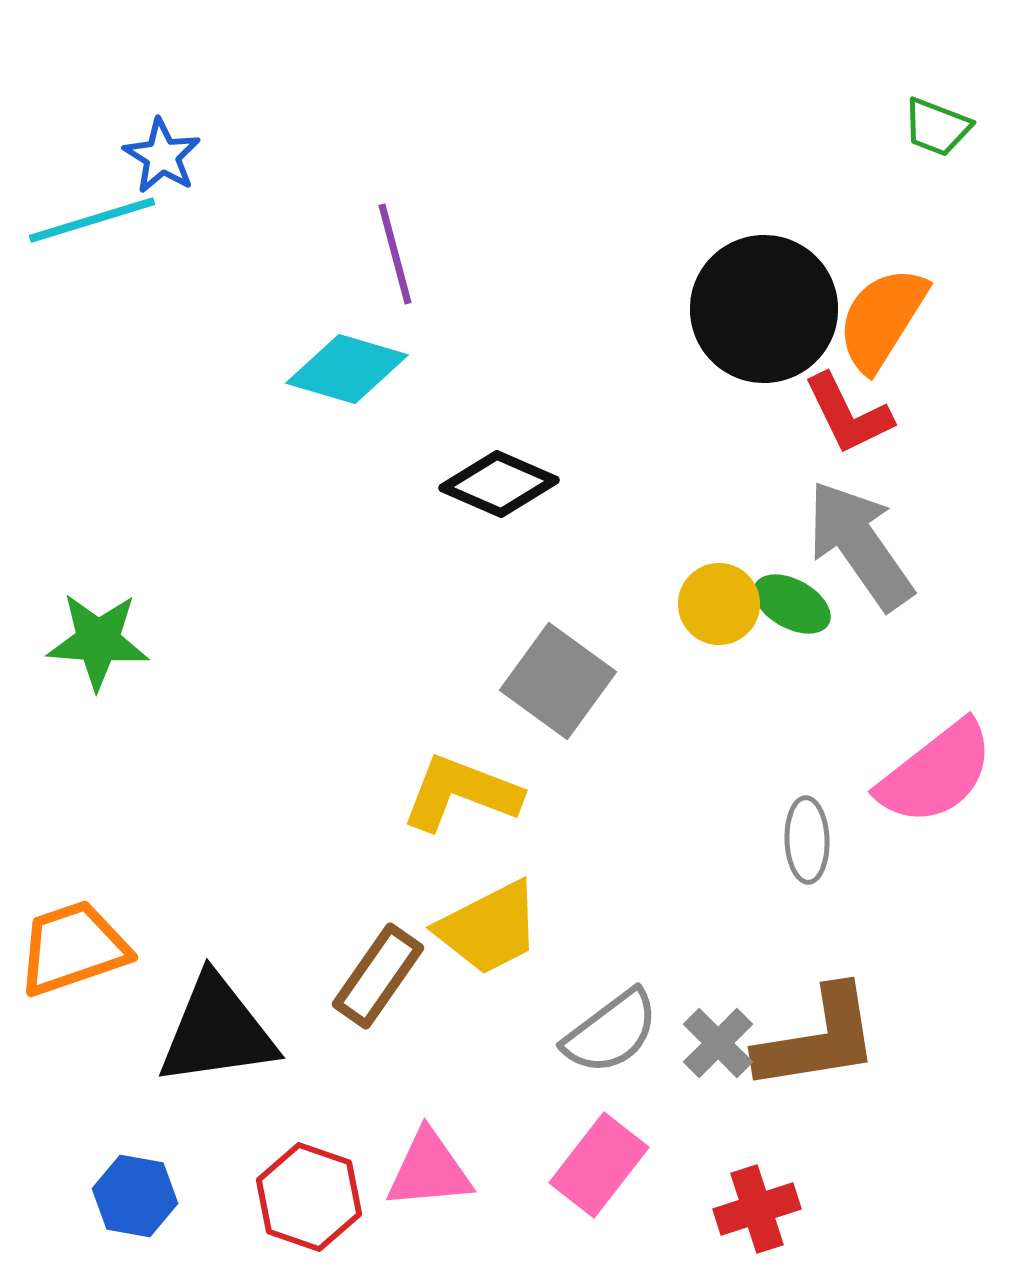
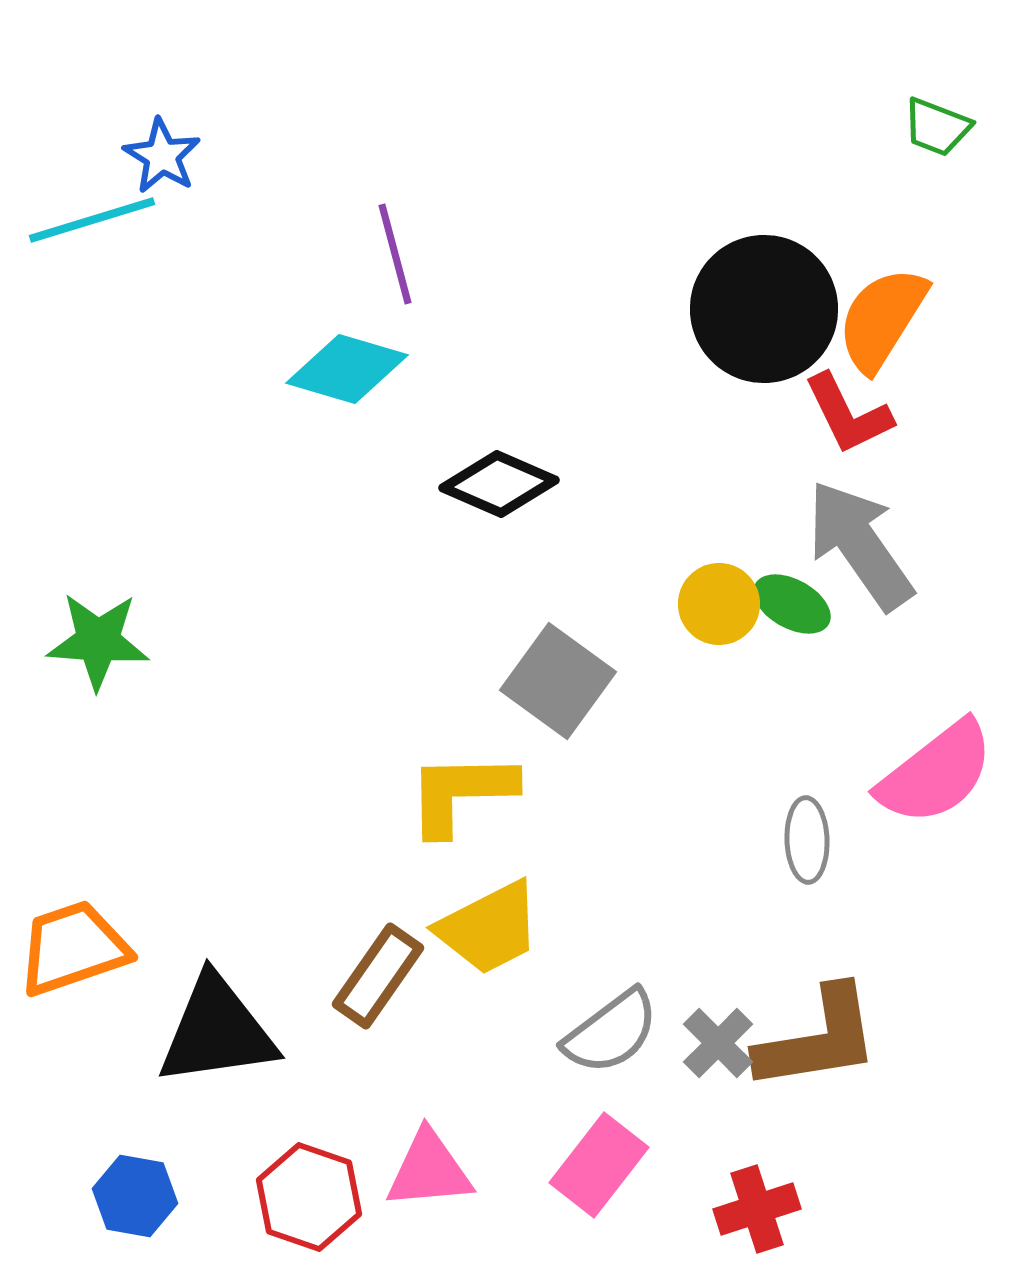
yellow L-shape: rotated 22 degrees counterclockwise
